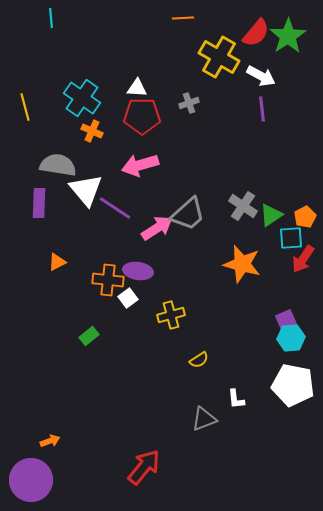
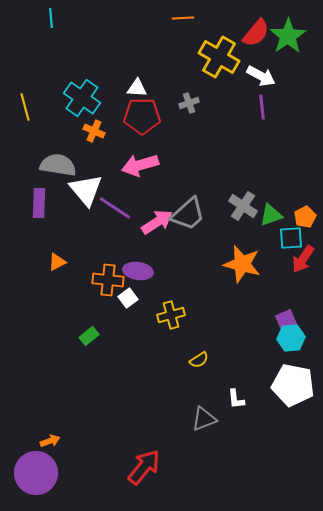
purple line at (262, 109): moved 2 px up
orange cross at (92, 131): moved 2 px right
green triangle at (271, 215): rotated 15 degrees clockwise
pink arrow at (157, 228): moved 6 px up
purple circle at (31, 480): moved 5 px right, 7 px up
